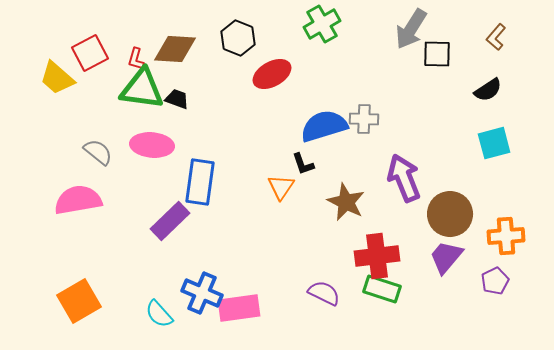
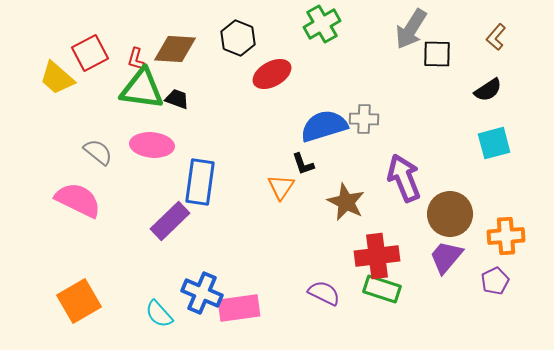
pink semicircle: rotated 36 degrees clockwise
